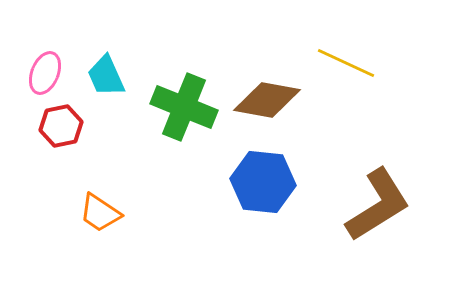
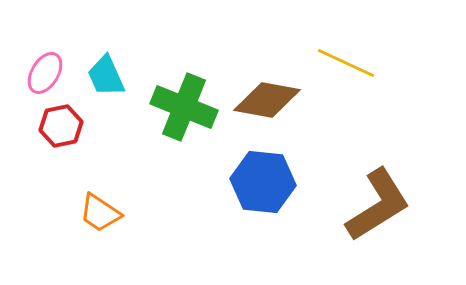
pink ellipse: rotated 9 degrees clockwise
